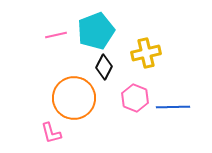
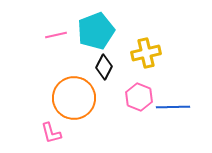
pink hexagon: moved 4 px right, 1 px up
